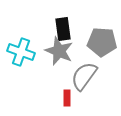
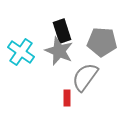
black rectangle: moved 1 px left, 2 px down; rotated 10 degrees counterclockwise
cyan cross: rotated 16 degrees clockwise
gray semicircle: moved 1 px right, 1 px down
